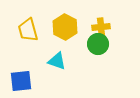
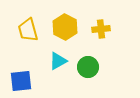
yellow cross: moved 2 px down
green circle: moved 10 px left, 23 px down
cyan triangle: moved 1 px right; rotated 48 degrees counterclockwise
